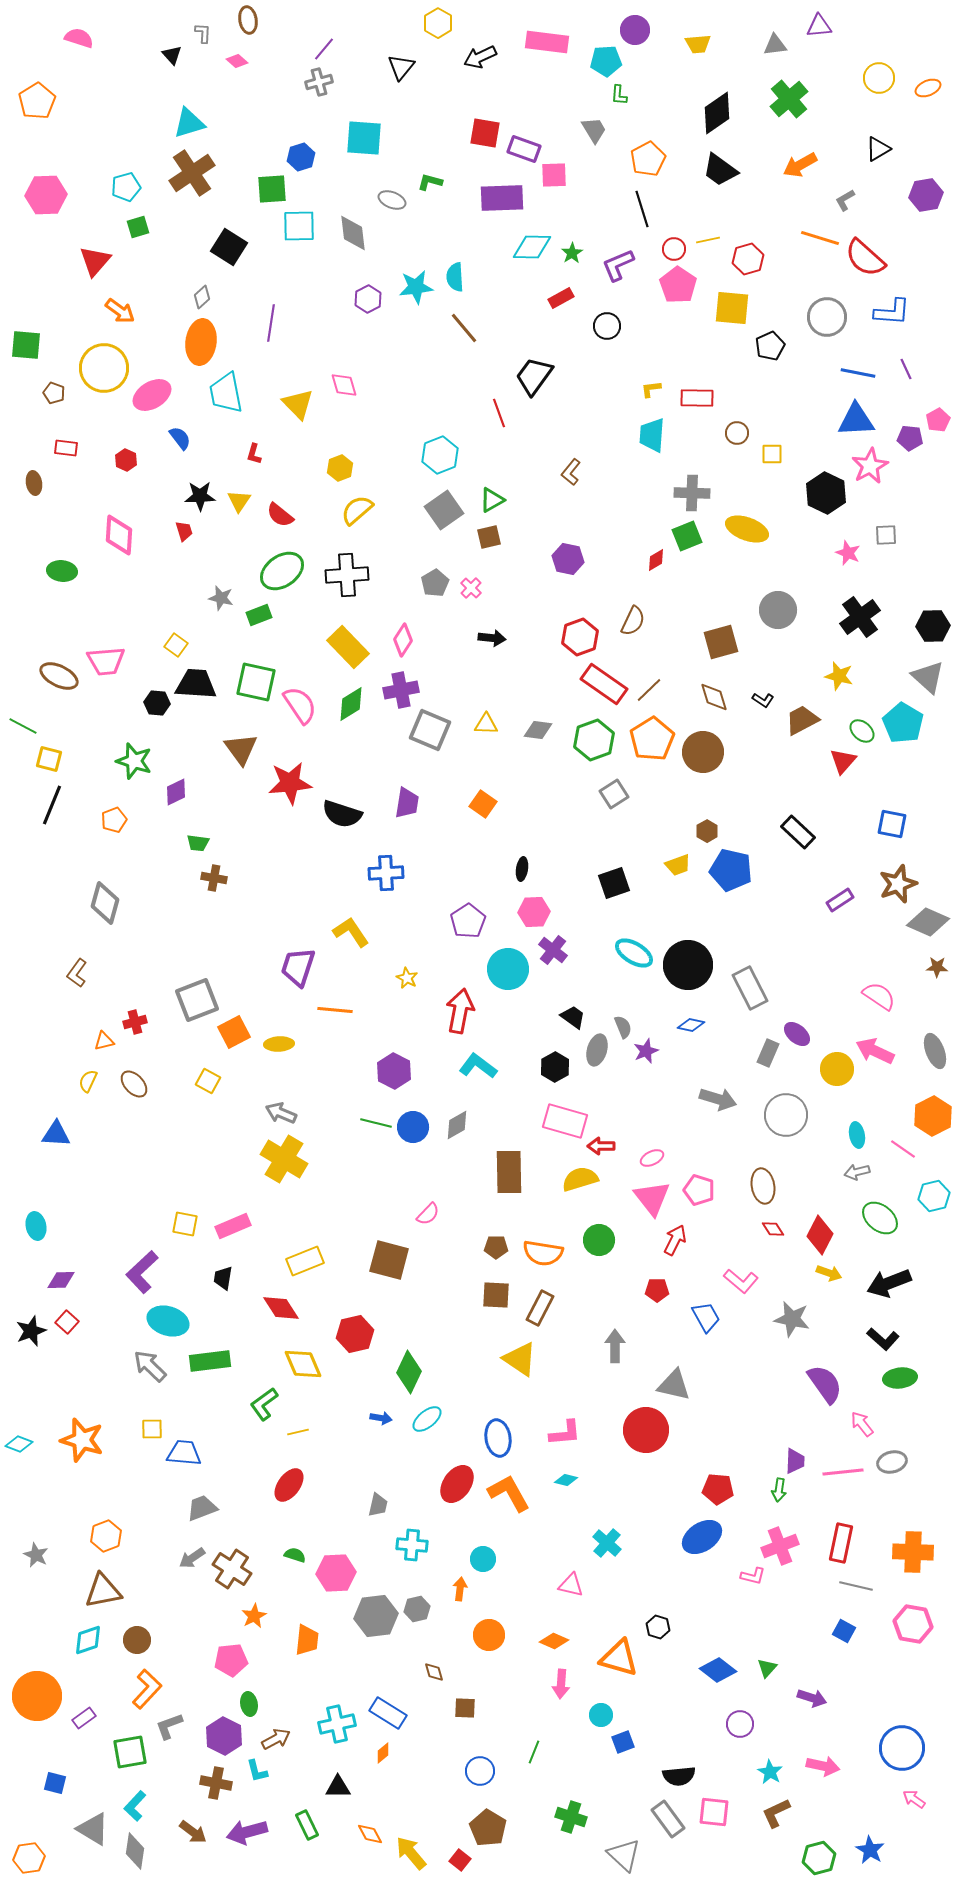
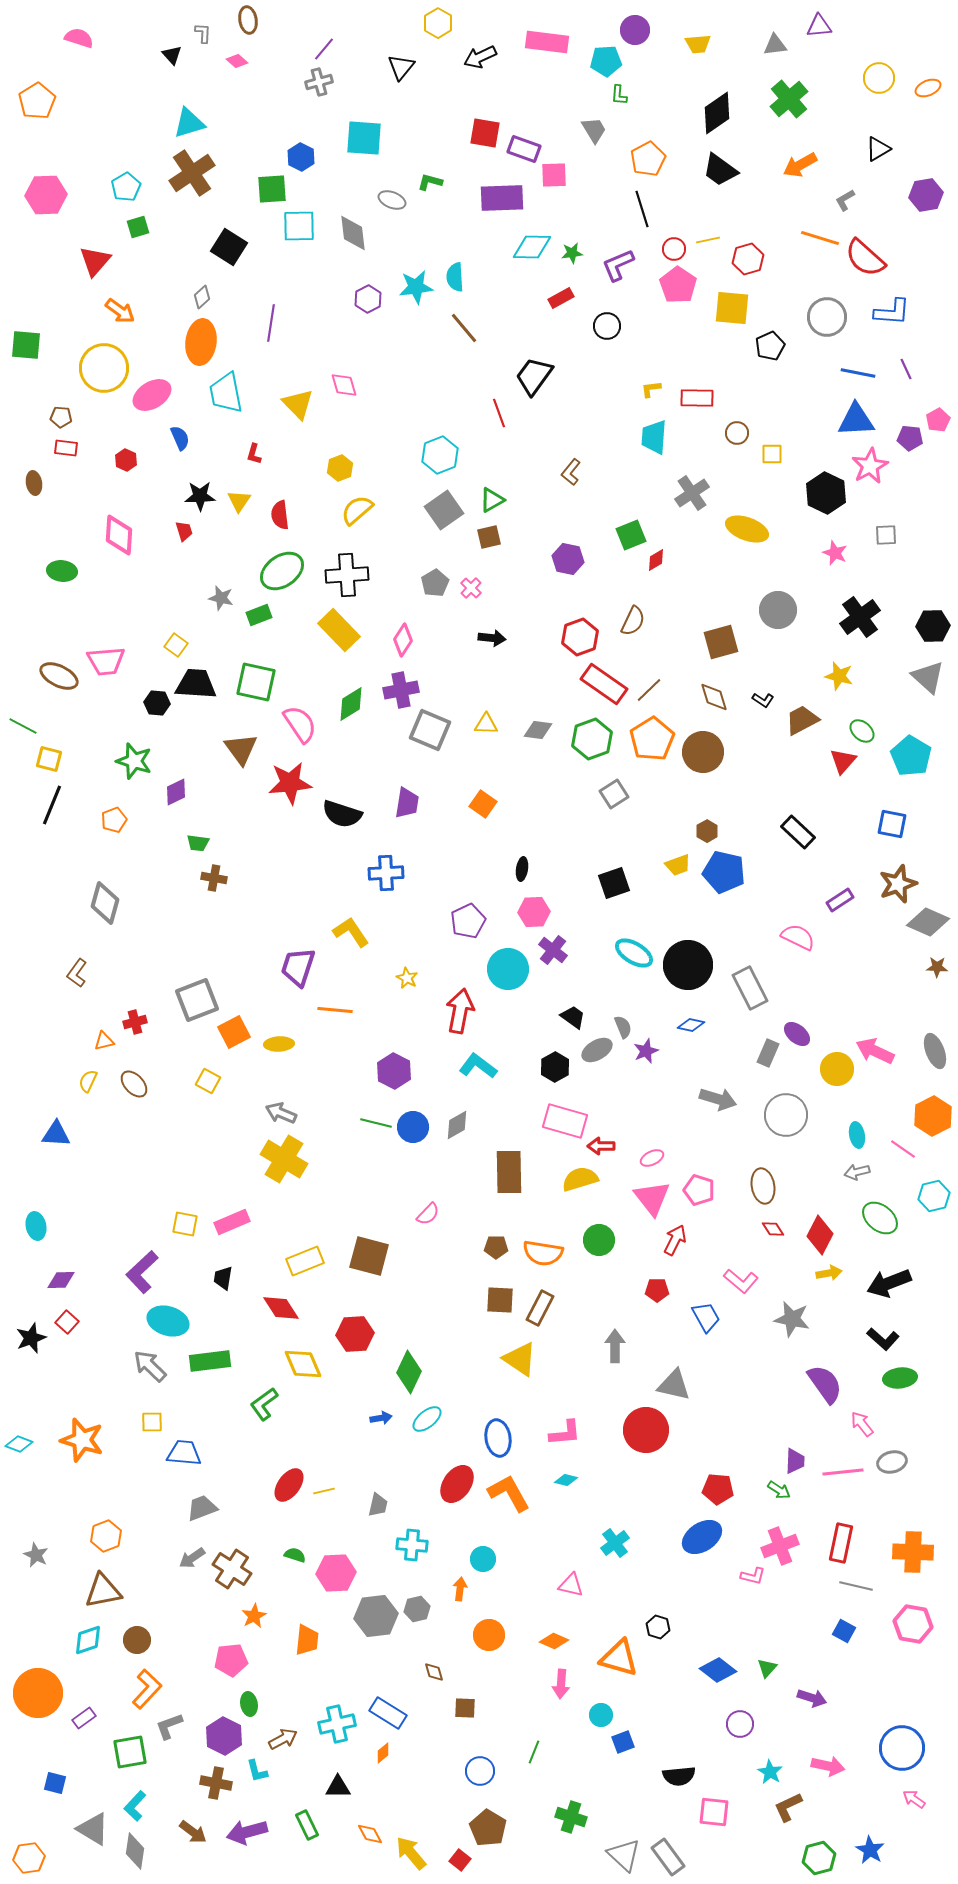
blue hexagon at (301, 157): rotated 16 degrees counterclockwise
cyan pentagon at (126, 187): rotated 16 degrees counterclockwise
green star at (572, 253): rotated 25 degrees clockwise
brown pentagon at (54, 393): moved 7 px right, 24 px down; rotated 15 degrees counterclockwise
cyan trapezoid at (652, 435): moved 2 px right, 2 px down
blue semicircle at (180, 438): rotated 15 degrees clockwise
gray cross at (692, 493): rotated 36 degrees counterclockwise
red semicircle at (280, 515): rotated 44 degrees clockwise
green square at (687, 536): moved 56 px left, 1 px up
pink star at (848, 553): moved 13 px left
yellow rectangle at (348, 647): moved 9 px left, 17 px up
pink semicircle at (300, 705): moved 19 px down
cyan pentagon at (903, 723): moved 8 px right, 33 px down
green hexagon at (594, 740): moved 2 px left, 1 px up
blue pentagon at (731, 870): moved 7 px left, 2 px down
purple pentagon at (468, 921): rotated 8 degrees clockwise
pink semicircle at (879, 996): moved 81 px left, 59 px up; rotated 8 degrees counterclockwise
gray ellipse at (597, 1050): rotated 44 degrees clockwise
pink rectangle at (233, 1226): moved 1 px left, 4 px up
brown square at (389, 1260): moved 20 px left, 4 px up
yellow arrow at (829, 1273): rotated 30 degrees counterclockwise
brown square at (496, 1295): moved 4 px right, 5 px down
black star at (31, 1331): moved 7 px down
red hexagon at (355, 1334): rotated 9 degrees clockwise
blue arrow at (381, 1418): rotated 20 degrees counterclockwise
yellow square at (152, 1429): moved 7 px up
yellow line at (298, 1432): moved 26 px right, 59 px down
green arrow at (779, 1490): rotated 65 degrees counterclockwise
cyan cross at (607, 1543): moved 8 px right; rotated 12 degrees clockwise
orange circle at (37, 1696): moved 1 px right, 3 px up
brown arrow at (276, 1739): moved 7 px right
pink arrow at (823, 1766): moved 5 px right
brown L-shape at (776, 1813): moved 12 px right, 6 px up
gray rectangle at (668, 1819): moved 38 px down
